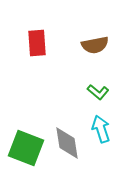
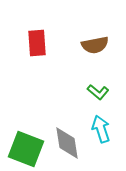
green square: moved 1 px down
